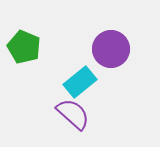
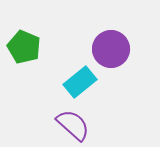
purple semicircle: moved 11 px down
